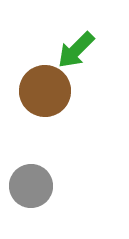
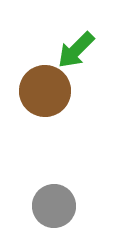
gray circle: moved 23 px right, 20 px down
